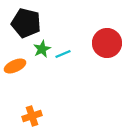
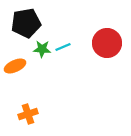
black pentagon: rotated 24 degrees counterclockwise
green star: rotated 30 degrees clockwise
cyan line: moved 7 px up
orange cross: moved 4 px left, 2 px up
